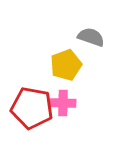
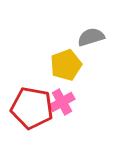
gray semicircle: rotated 36 degrees counterclockwise
pink cross: moved 1 px left, 1 px up; rotated 30 degrees counterclockwise
